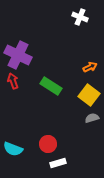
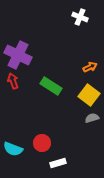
red circle: moved 6 px left, 1 px up
